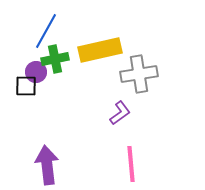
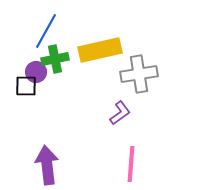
pink line: rotated 9 degrees clockwise
